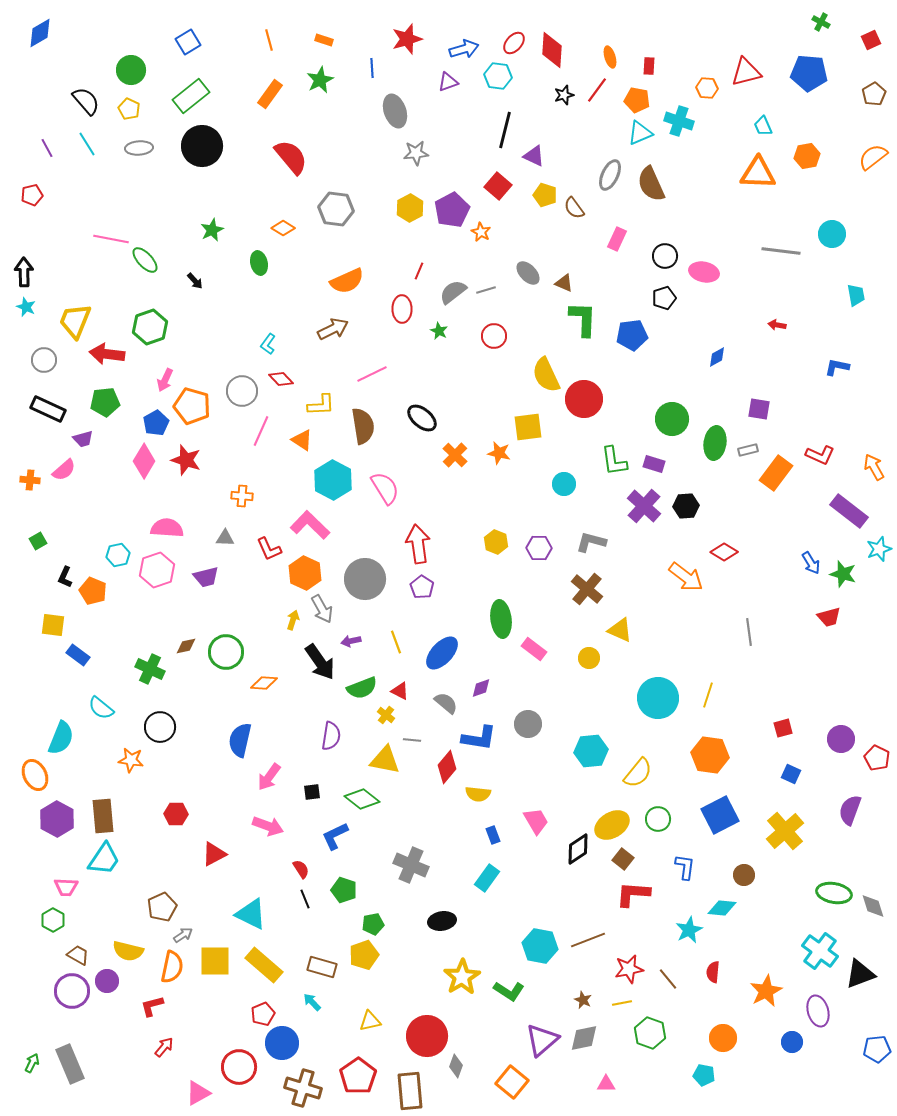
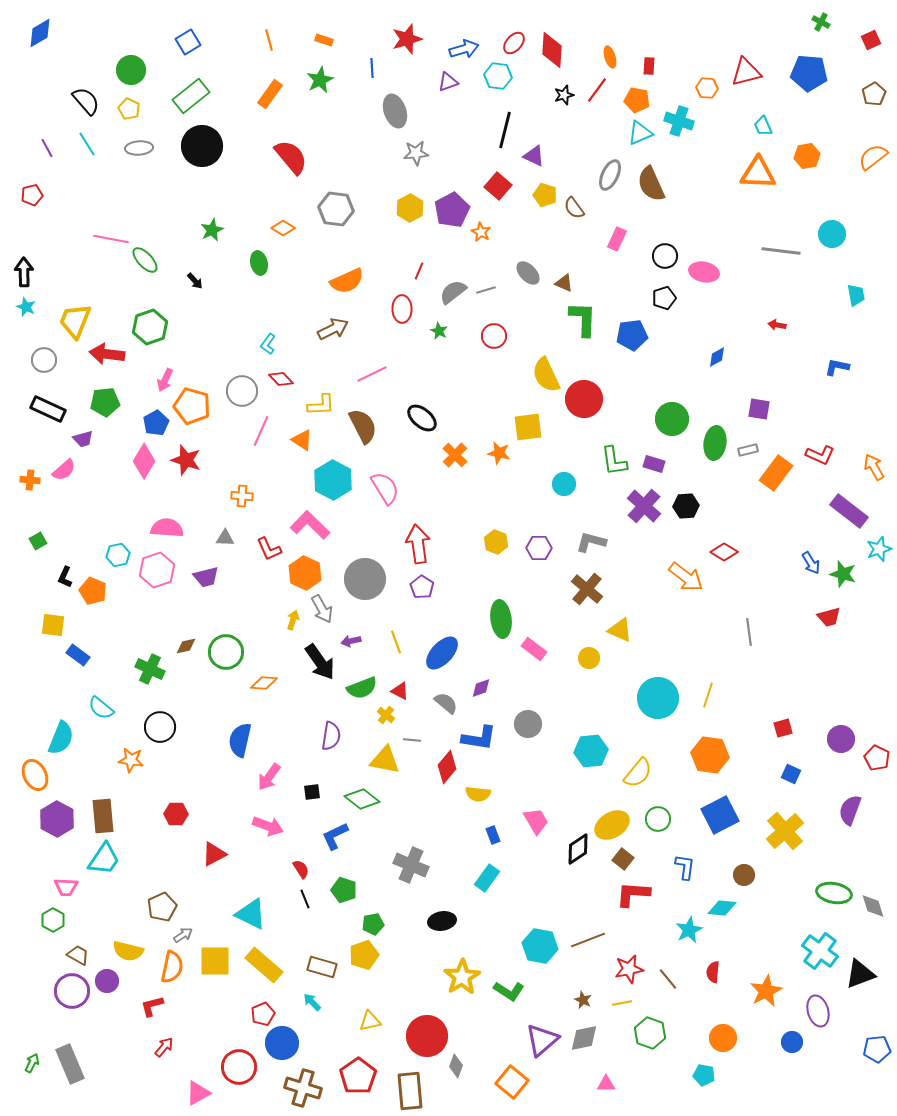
brown semicircle at (363, 426): rotated 18 degrees counterclockwise
